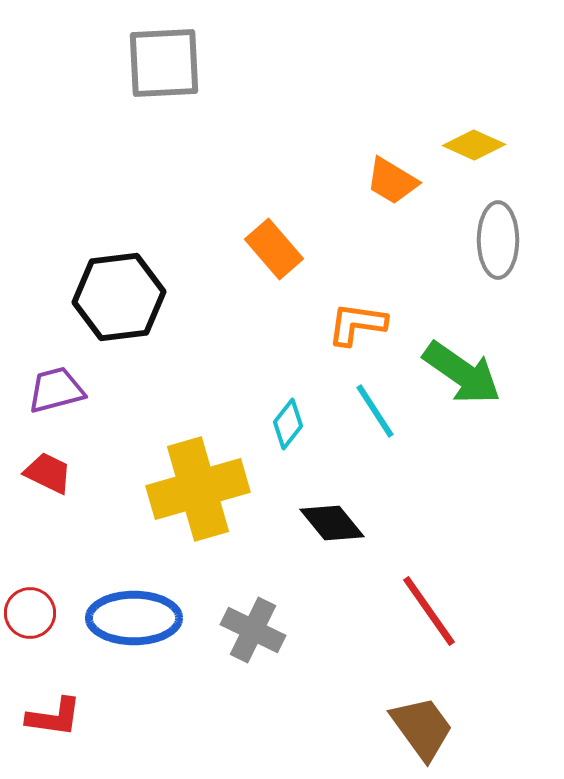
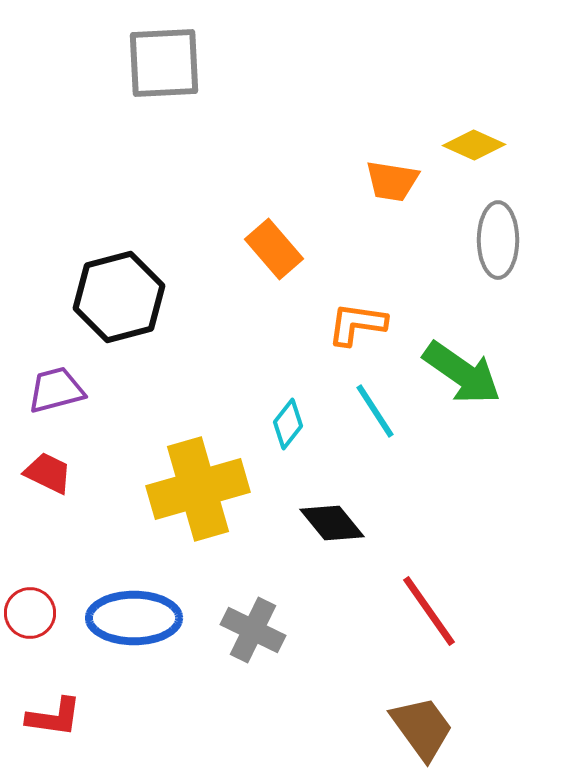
orange trapezoid: rotated 22 degrees counterclockwise
black hexagon: rotated 8 degrees counterclockwise
